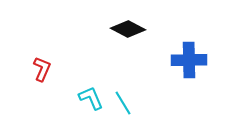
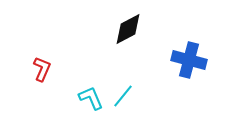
black diamond: rotated 56 degrees counterclockwise
blue cross: rotated 16 degrees clockwise
cyan line: moved 7 px up; rotated 70 degrees clockwise
